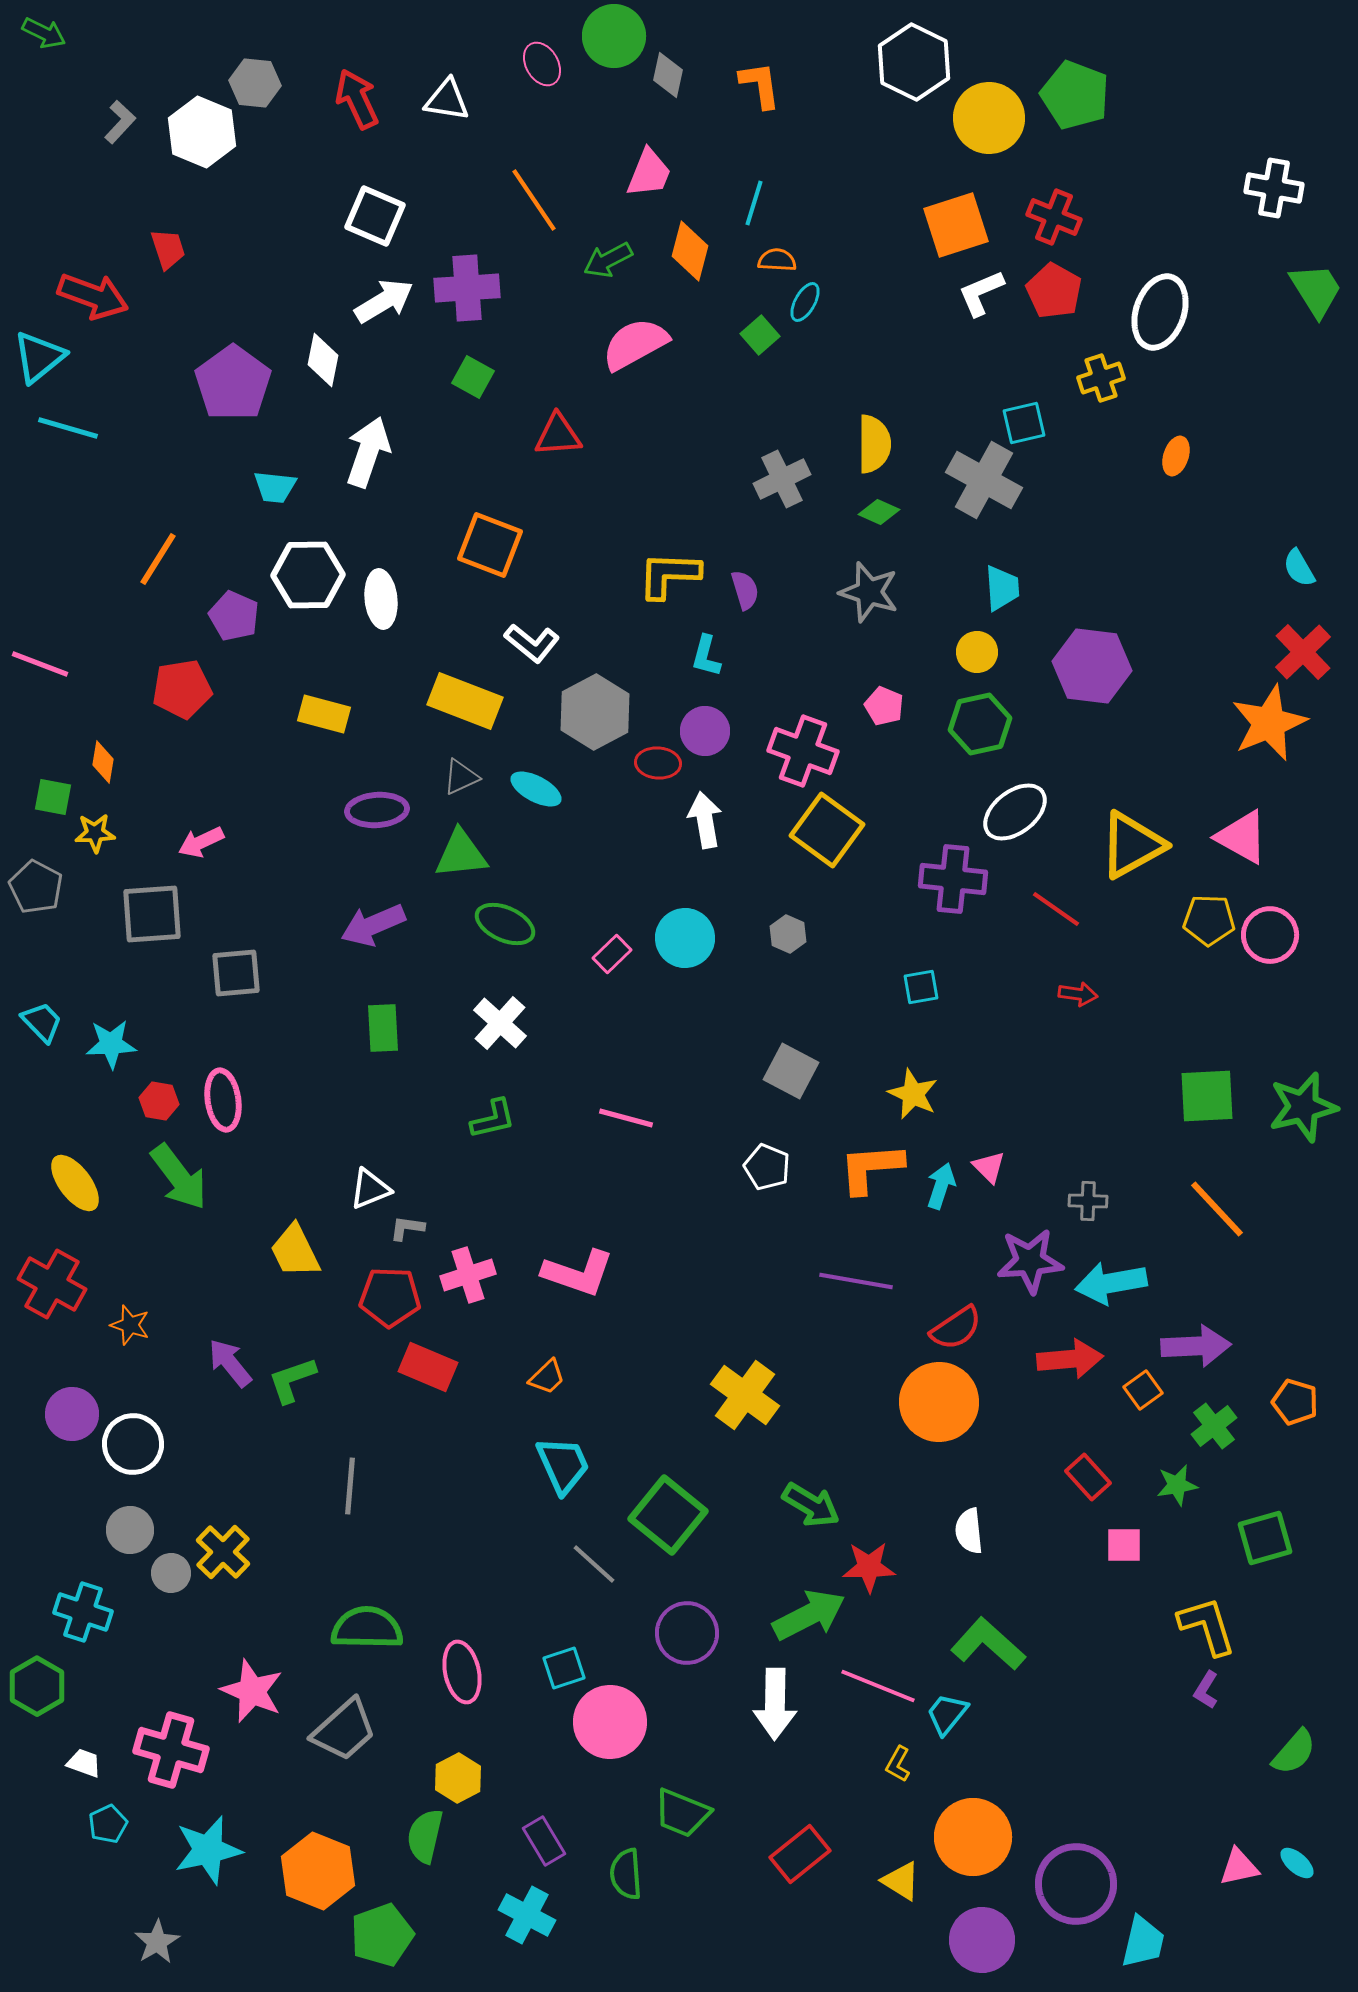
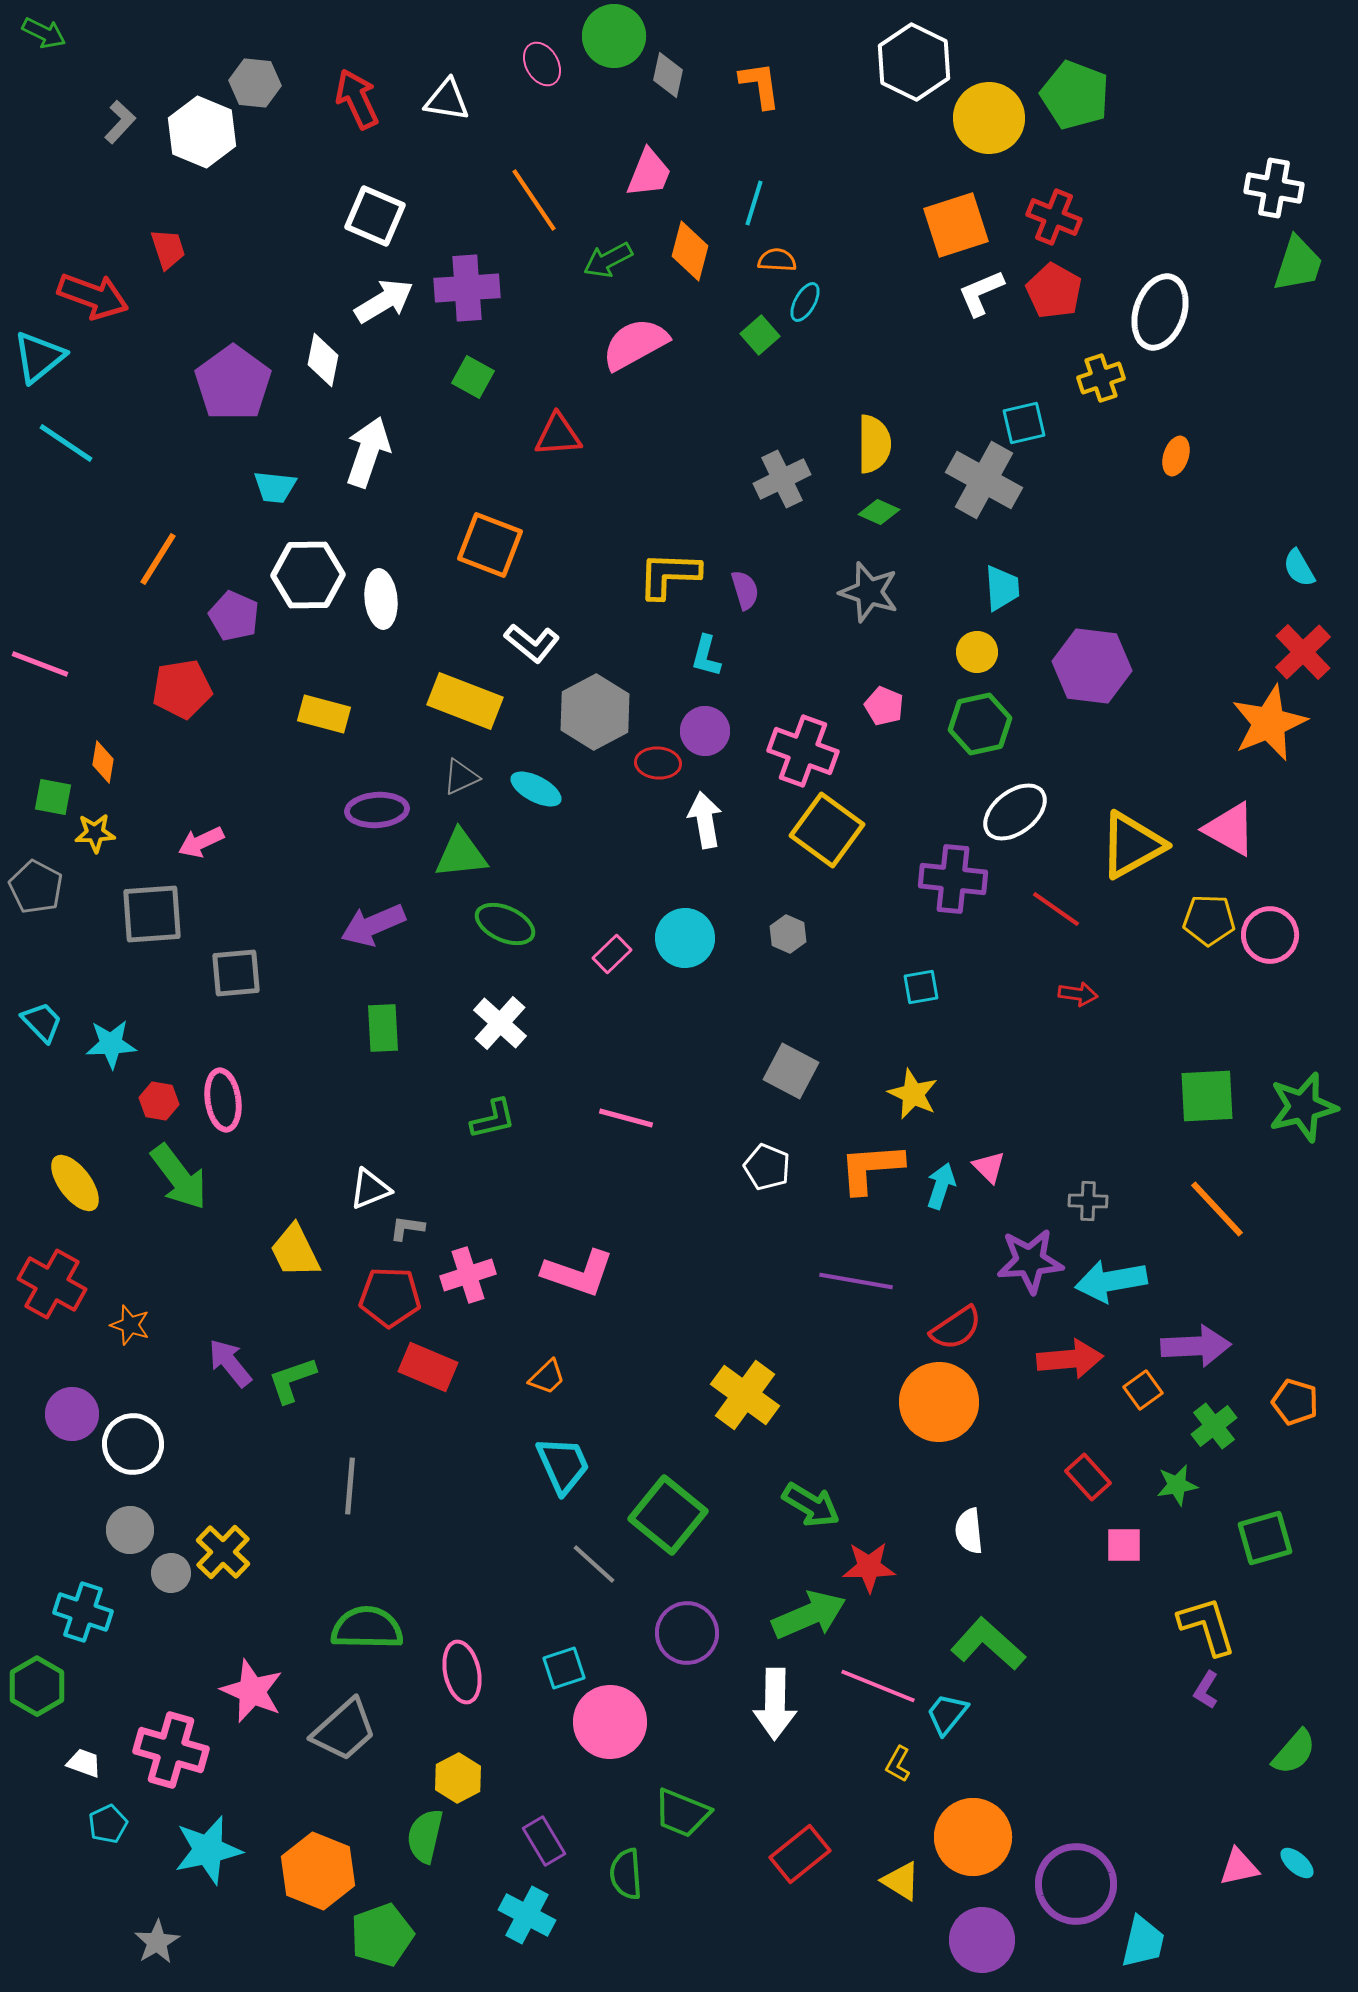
green trapezoid at (1316, 290): moved 18 px left, 26 px up; rotated 50 degrees clockwise
cyan line at (68, 428): moved 2 px left, 15 px down; rotated 18 degrees clockwise
pink triangle at (1242, 837): moved 12 px left, 8 px up
cyan arrow at (1111, 1283): moved 2 px up
green arrow at (809, 1615): rotated 4 degrees clockwise
